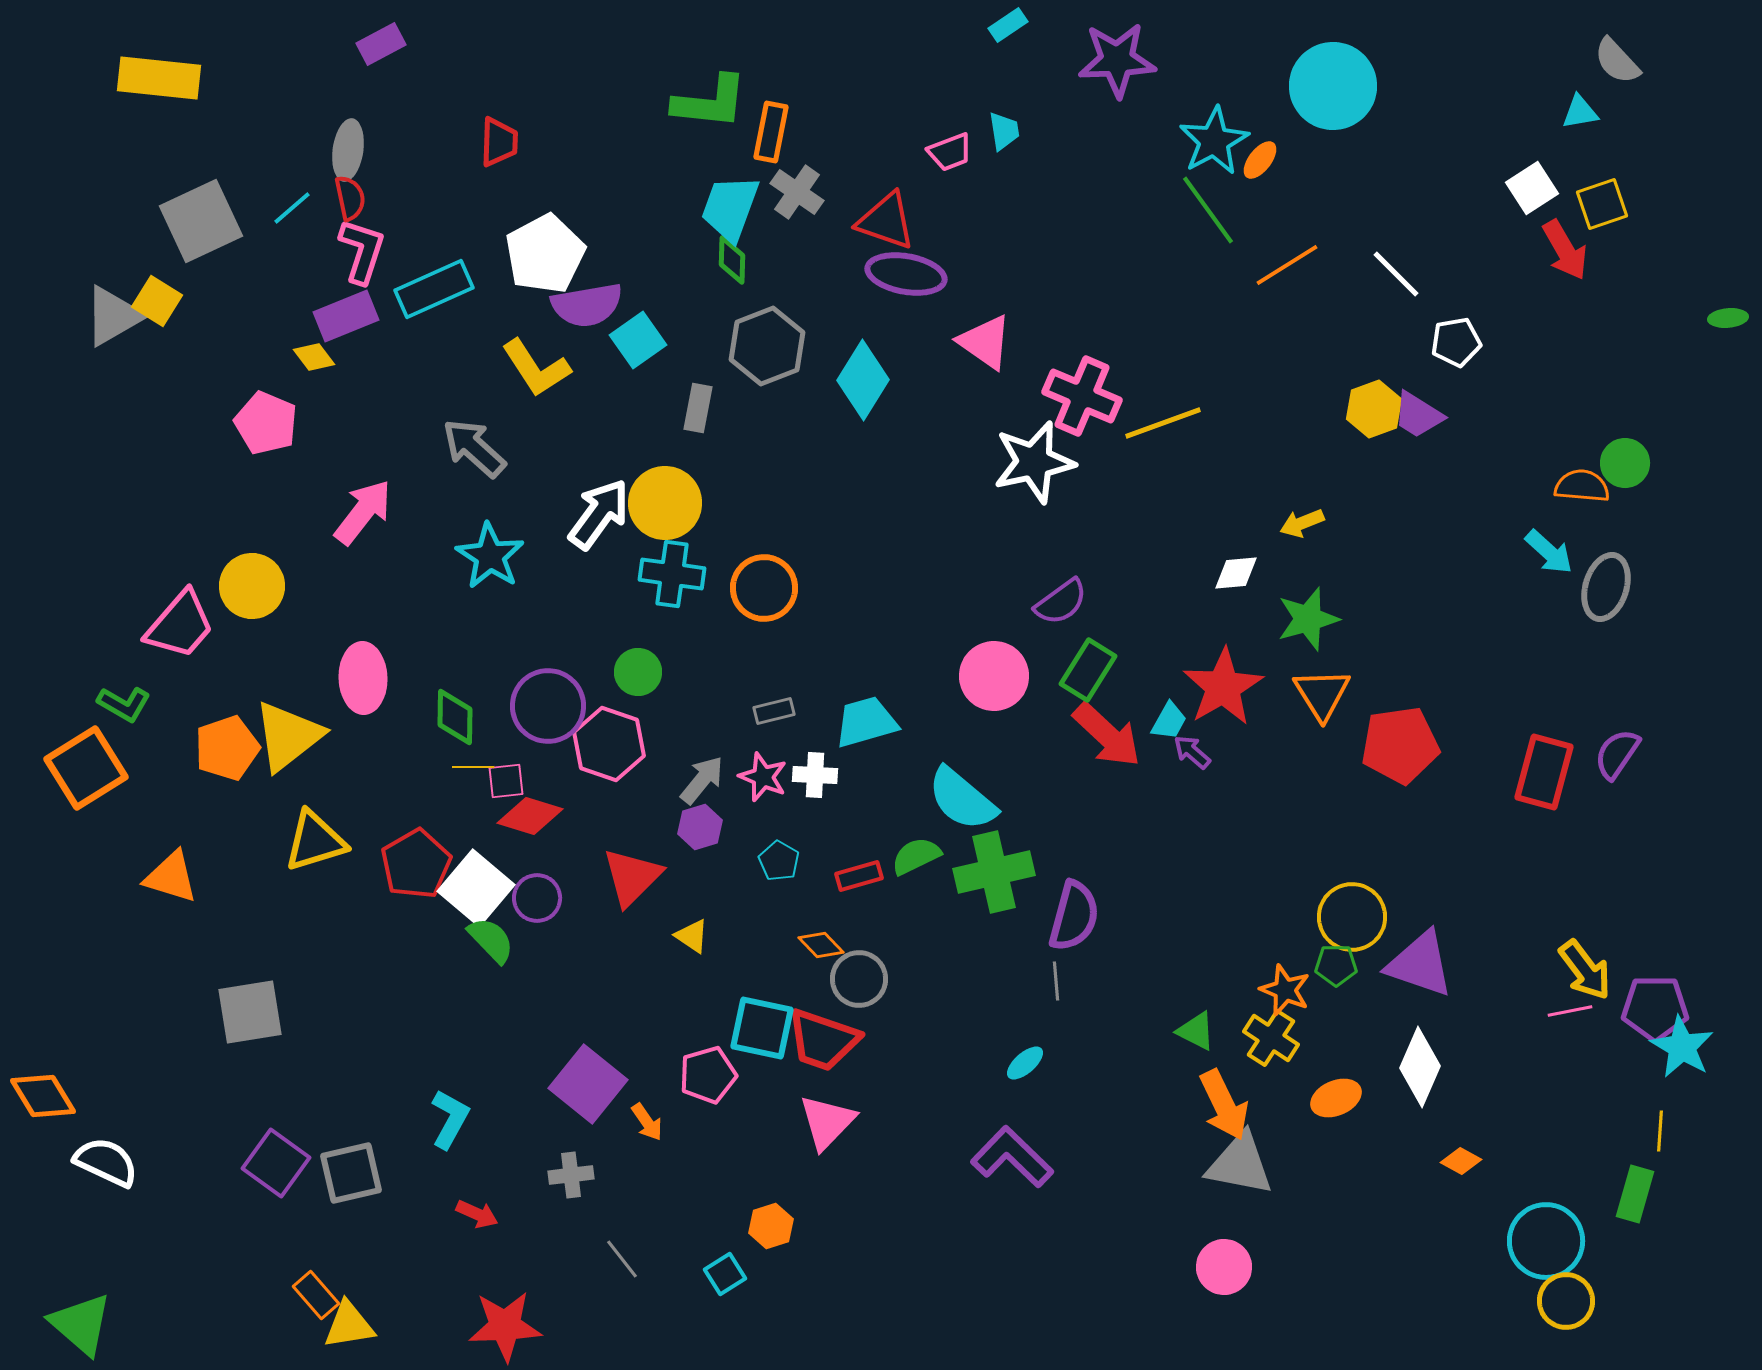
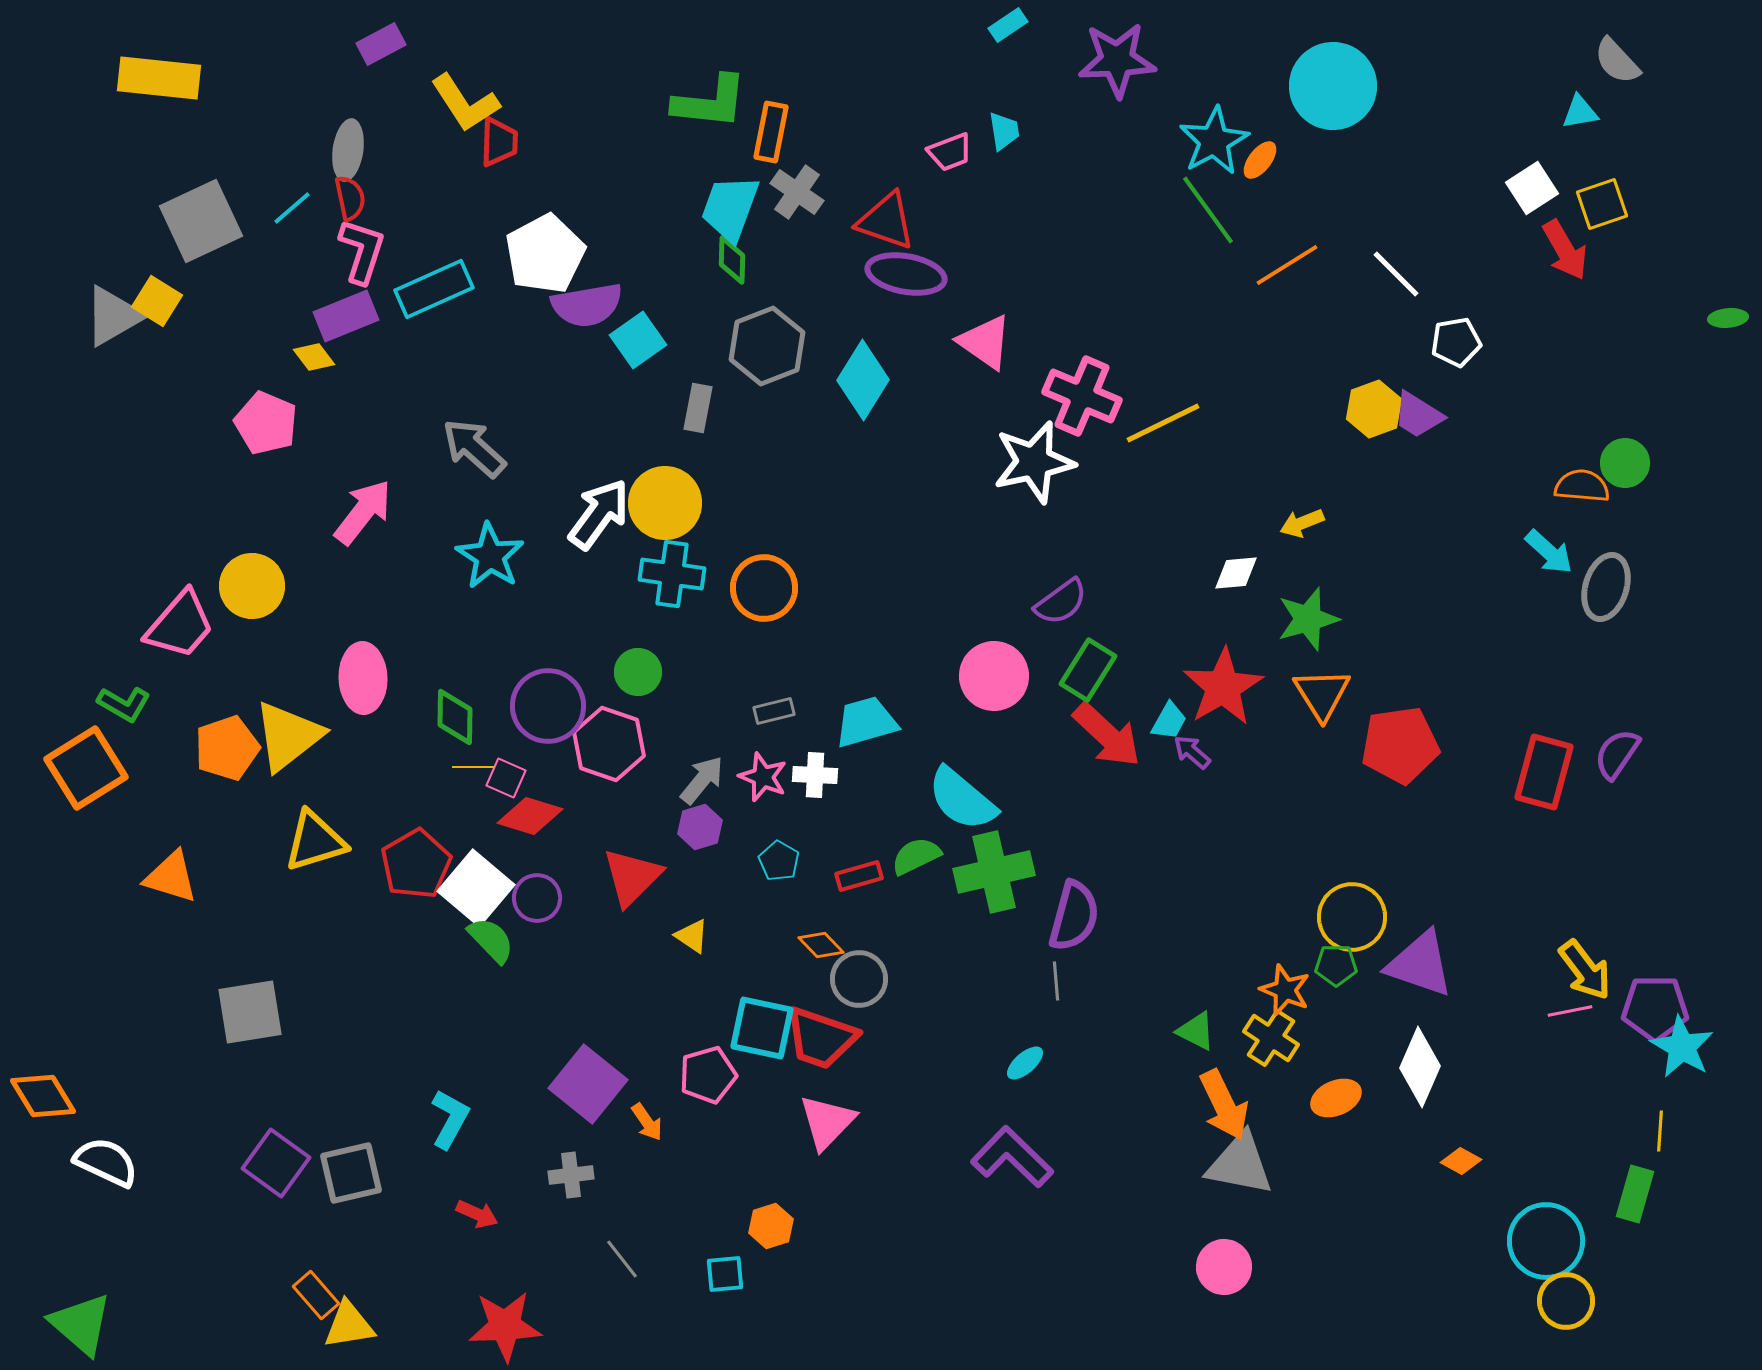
yellow L-shape at (536, 368): moved 71 px left, 265 px up
yellow line at (1163, 423): rotated 6 degrees counterclockwise
pink square at (506, 781): moved 3 px up; rotated 30 degrees clockwise
red trapezoid at (823, 1040): moved 2 px left, 2 px up
cyan square at (725, 1274): rotated 27 degrees clockwise
